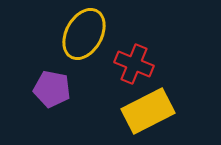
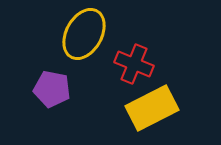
yellow rectangle: moved 4 px right, 3 px up
